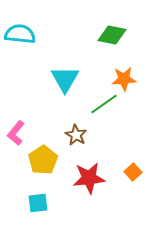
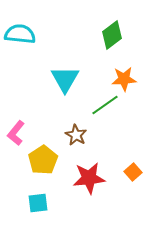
green diamond: rotated 48 degrees counterclockwise
green line: moved 1 px right, 1 px down
